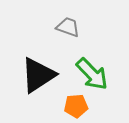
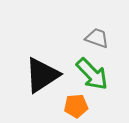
gray trapezoid: moved 29 px right, 11 px down
black triangle: moved 4 px right
